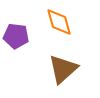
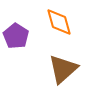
purple pentagon: rotated 25 degrees clockwise
